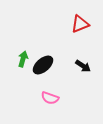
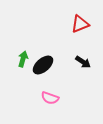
black arrow: moved 4 px up
